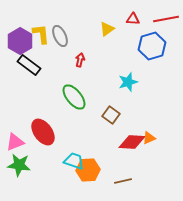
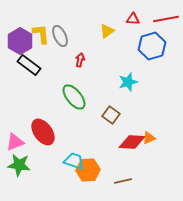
yellow triangle: moved 2 px down
